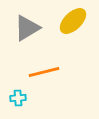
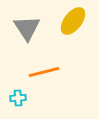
yellow ellipse: rotated 8 degrees counterclockwise
gray triangle: rotated 32 degrees counterclockwise
